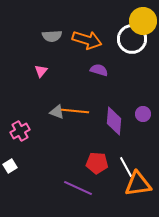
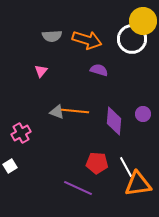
pink cross: moved 1 px right, 2 px down
